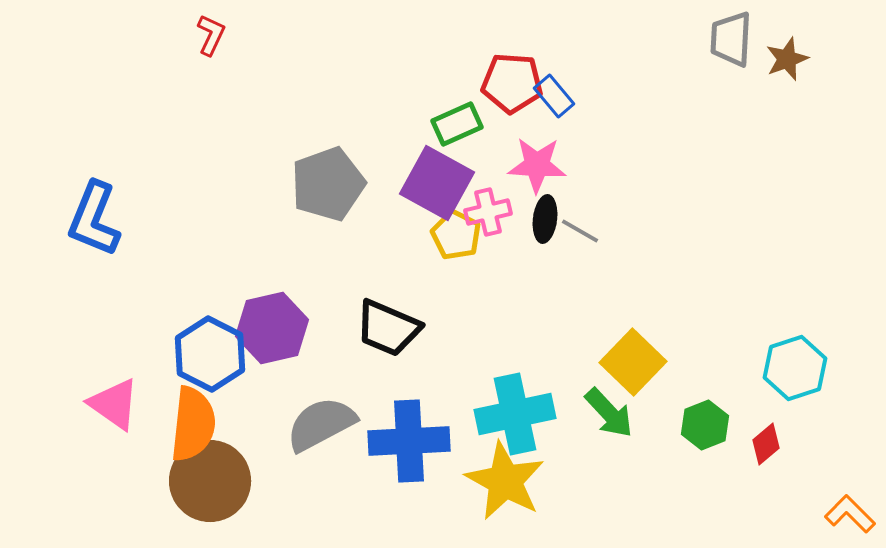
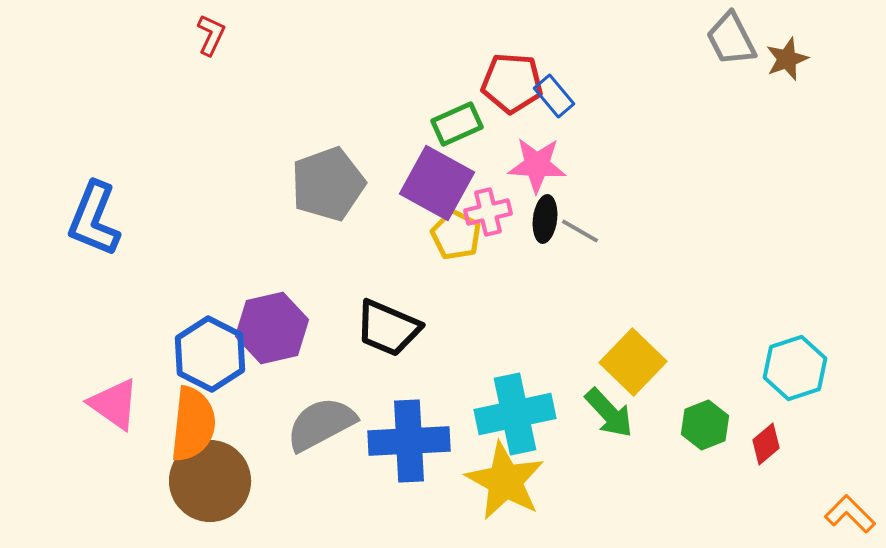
gray trapezoid: rotated 30 degrees counterclockwise
